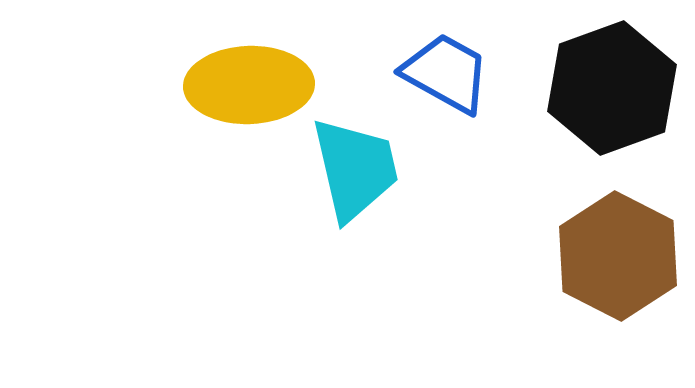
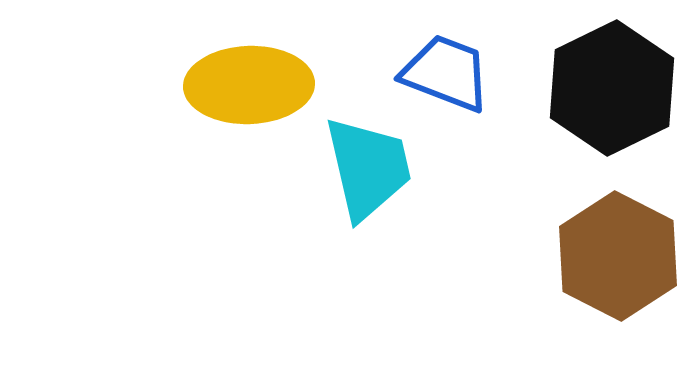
blue trapezoid: rotated 8 degrees counterclockwise
black hexagon: rotated 6 degrees counterclockwise
cyan trapezoid: moved 13 px right, 1 px up
